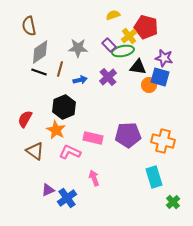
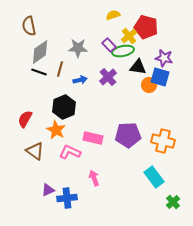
cyan rectangle: rotated 20 degrees counterclockwise
blue cross: rotated 30 degrees clockwise
